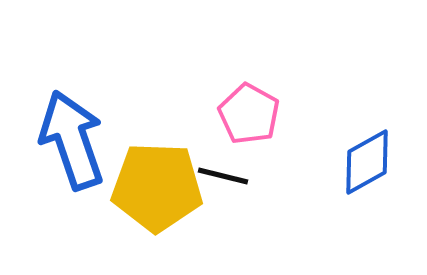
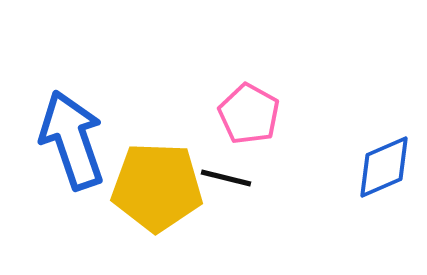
blue diamond: moved 17 px right, 5 px down; rotated 6 degrees clockwise
black line: moved 3 px right, 2 px down
